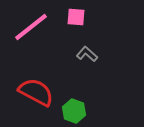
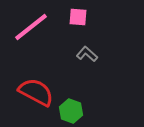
pink square: moved 2 px right
green hexagon: moved 3 px left
